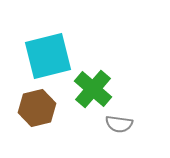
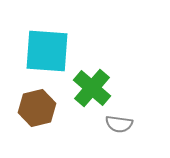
cyan square: moved 1 px left, 5 px up; rotated 18 degrees clockwise
green cross: moved 1 px left, 1 px up
